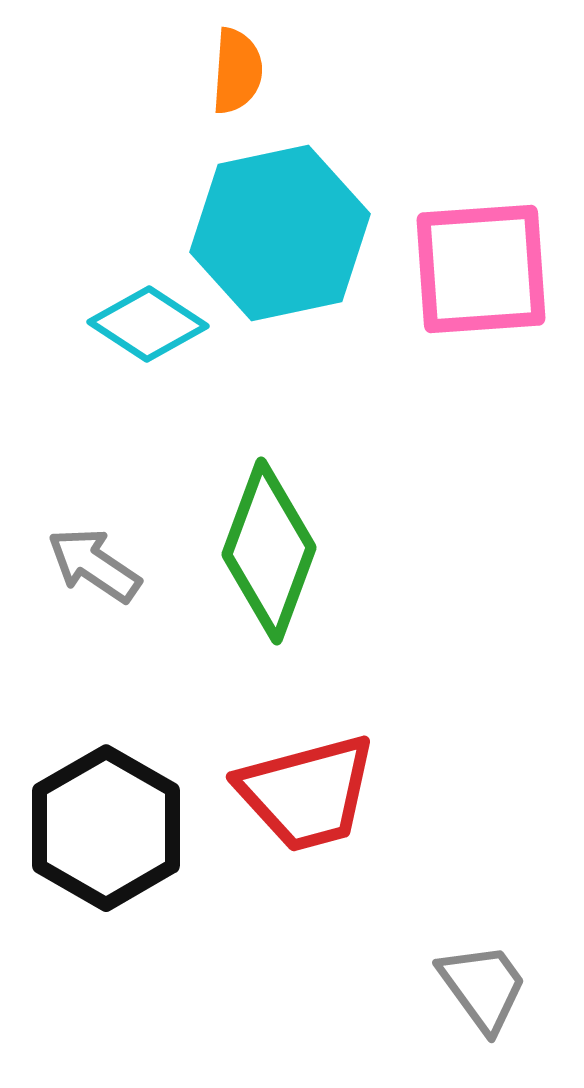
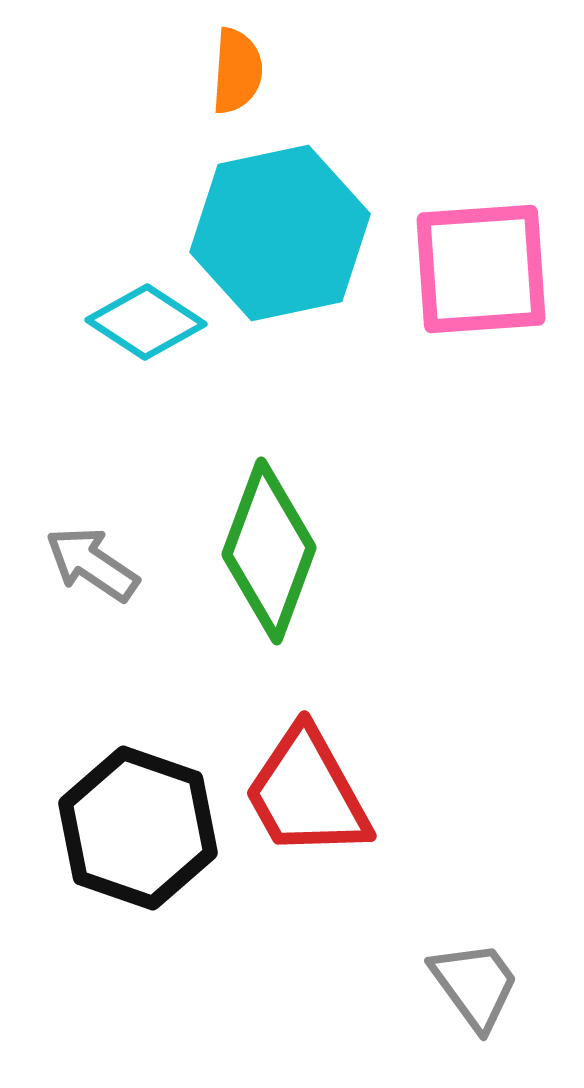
cyan diamond: moved 2 px left, 2 px up
gray arrow: moved 2 px left, 1 px up
red trapezoid: rotated 76 degrees clockwise
black hexagon: moved 32 px right; rotated 11 degrees counterclockwise
gray trapezoid: moved 8 px left, 2 px up
